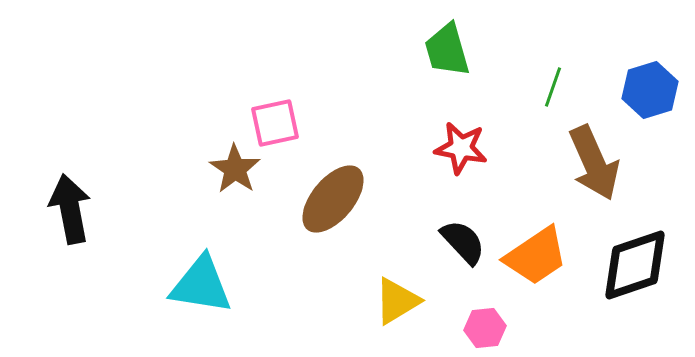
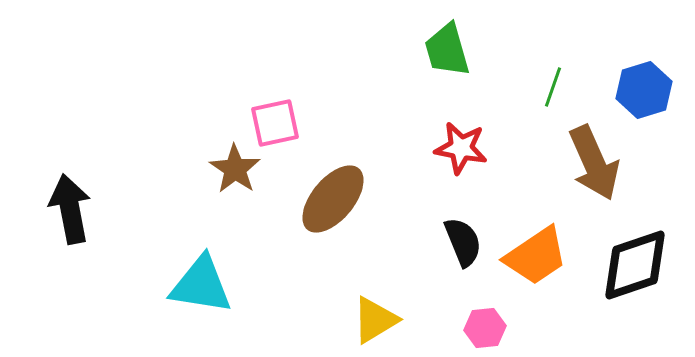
blue hexagon: moved 6 px left
black semicircle: rotated 21 degrees clockwise
yellow triangle: moved 22 px left, 19 px down
